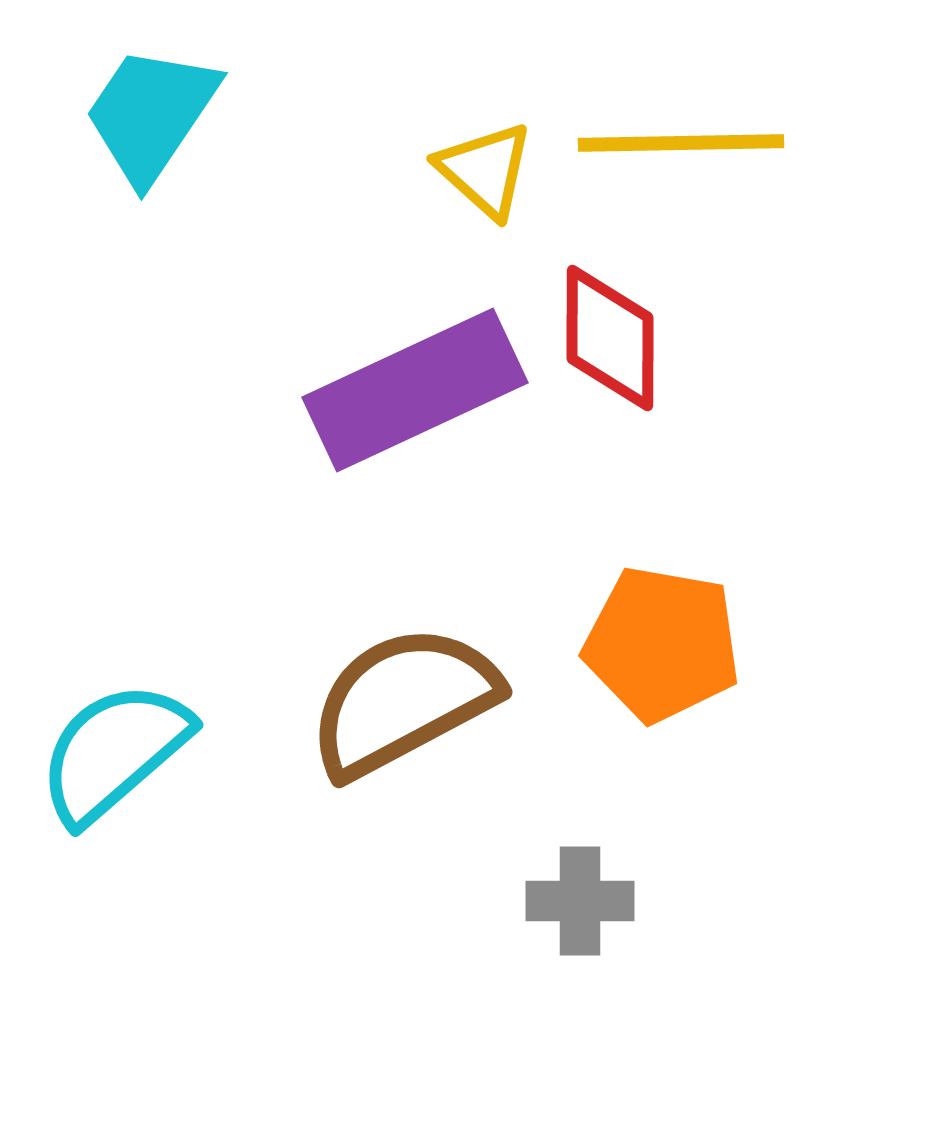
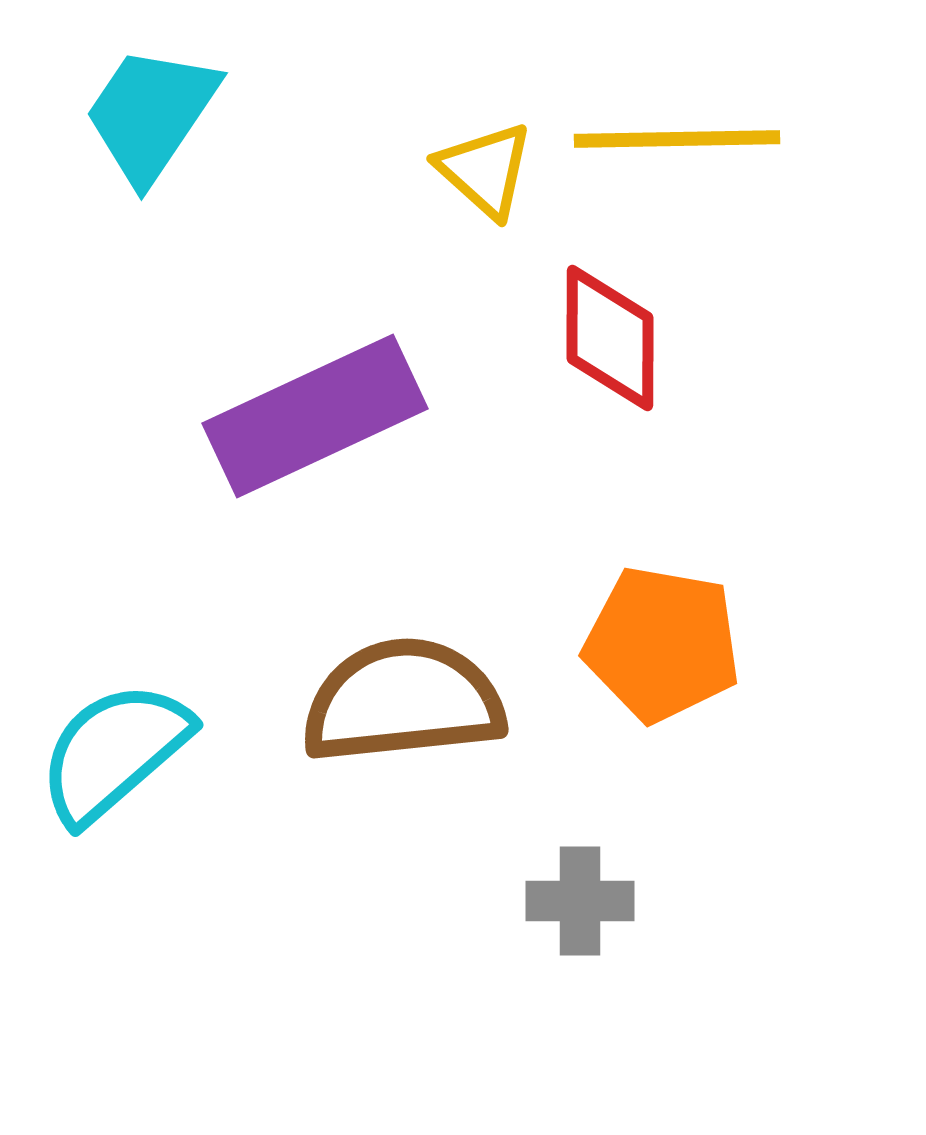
yellow line: moved 4 px left, 4 px up
purple rectangle: moved 100 px left, 26 px down
brown semicircle: rotated 22 degrees clockwise
